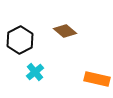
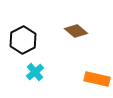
brown diamond: moved 11 px right
black hexagon: moved 3 px right
